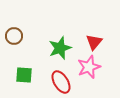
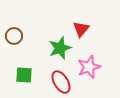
red triangle: moved 13 px left, 13 px up
